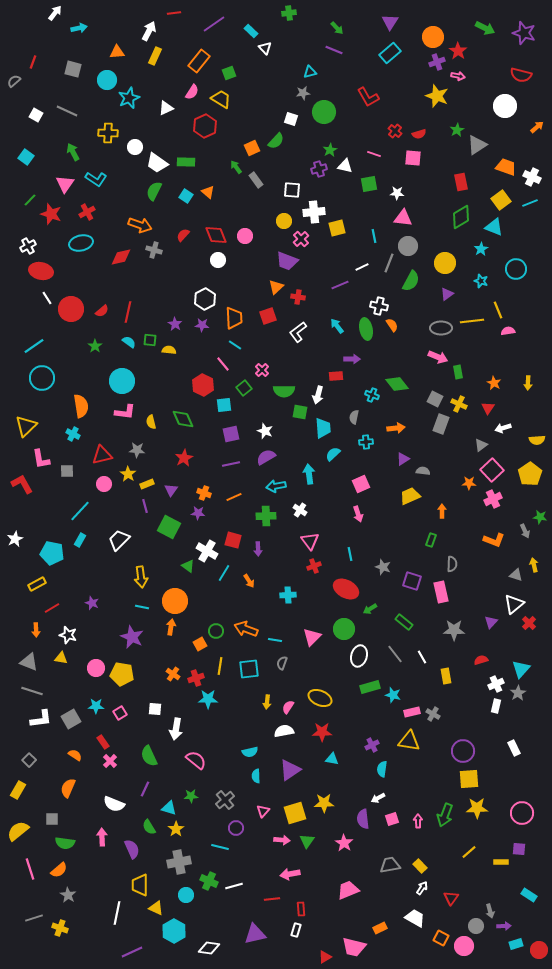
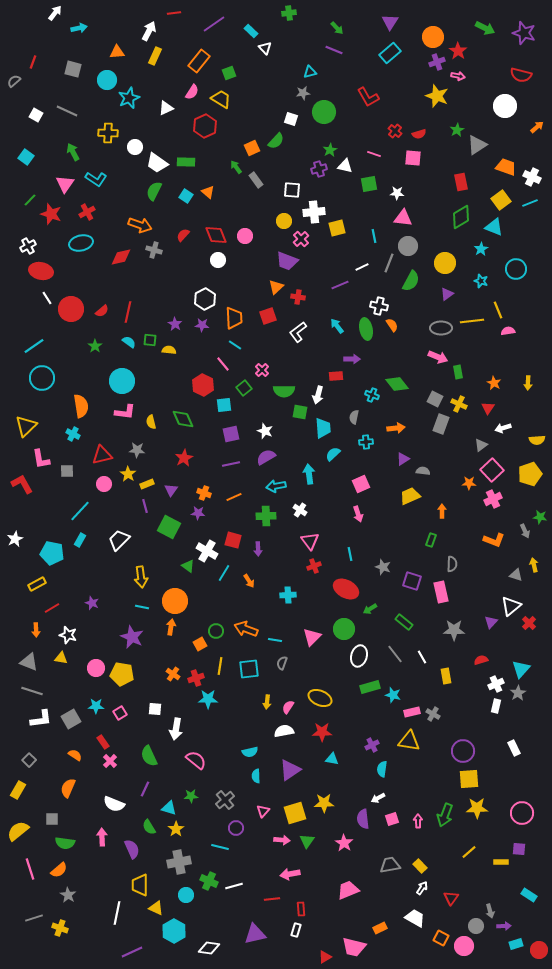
yellow pentagon at (530, 474): rotated 15 degrees clockwise
white triangle at (514, 604): moved 3 px left, 2 px down
